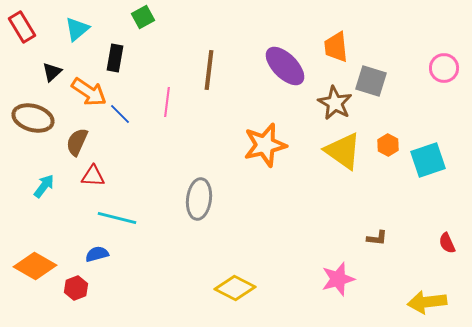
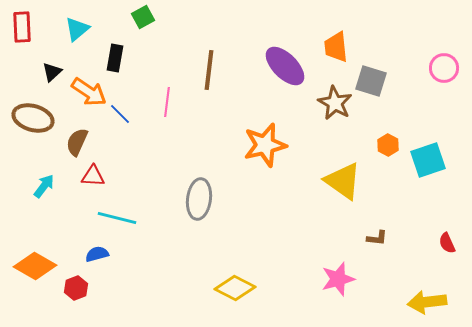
red rectangle: rotated 28 degrees clockwise
yellow triangle: moved 30 px down
